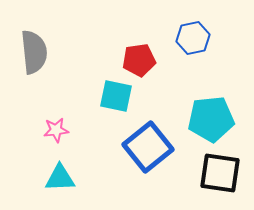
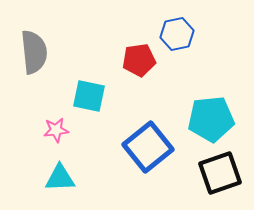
blue hexagon: moved 16 px left, 4 px up
cyan square: moved 27 px left
black square: rotated 27 degrees counterclockwise
